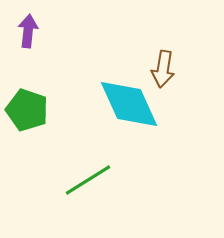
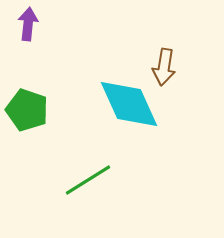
purple arrow: moved 7 px up
brown arrow: moved 1 px right, 2 px up
